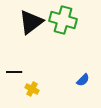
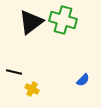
black line: rotated 14 degrees clockwise
